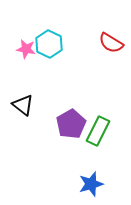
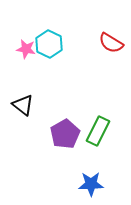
purple pentagon: moved 6 px left, 10 px down
blue star: rotated 15 degrees clockwise
